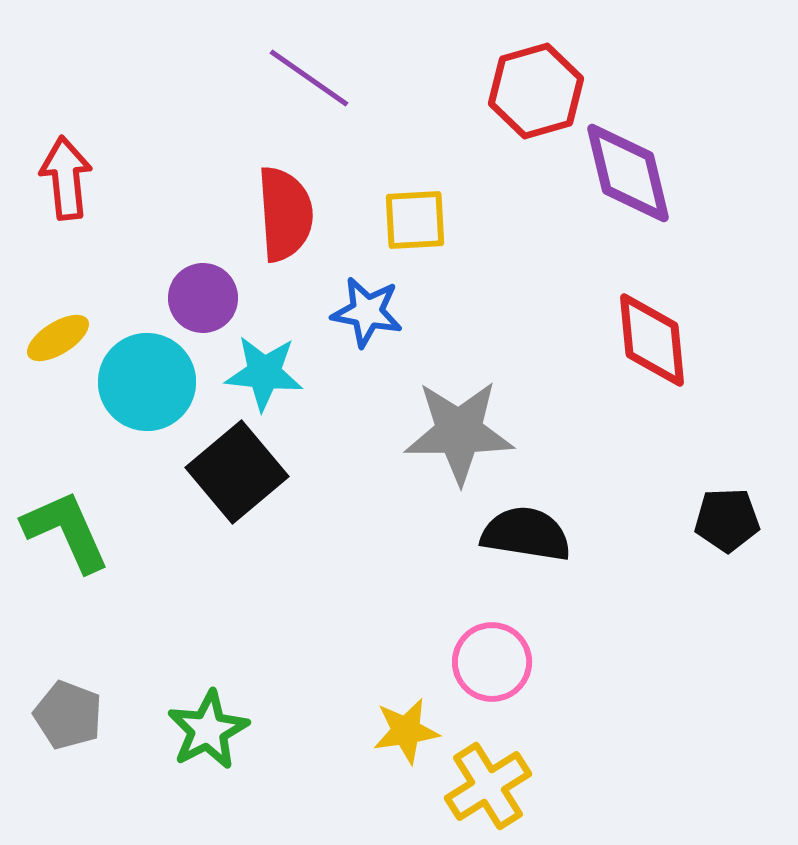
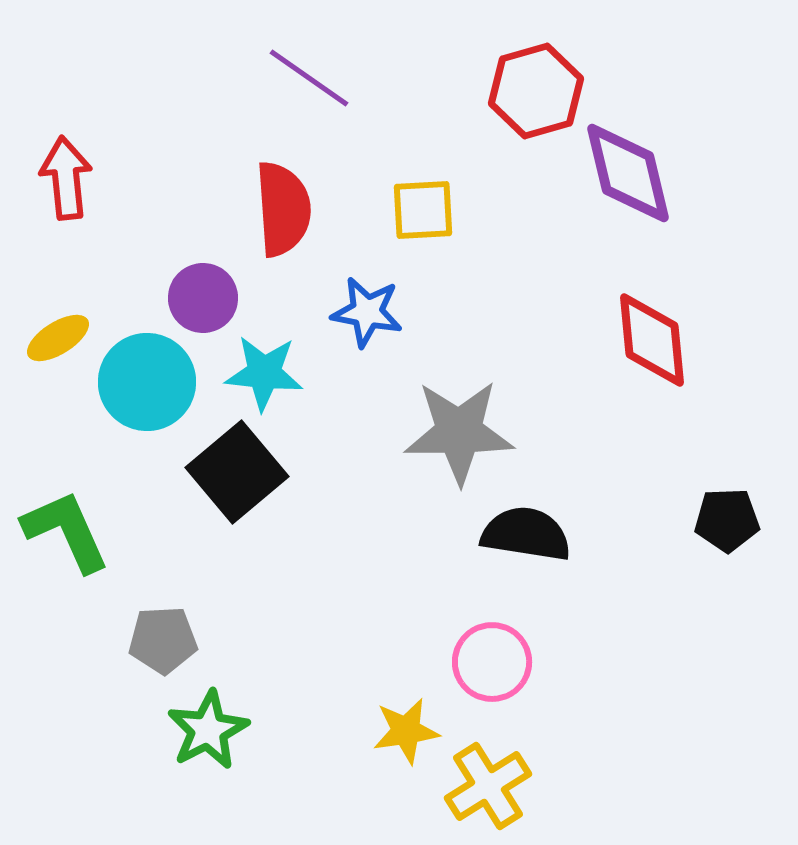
red semicircle: moved 2 px left, 5 px up
yellow square: moved 8 px right, 10 px up
gray pentagon: moved 95 px right, 75 px up; rotated 24 degrees counterclockwise
